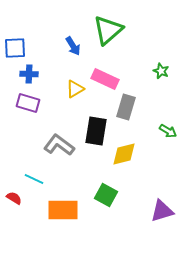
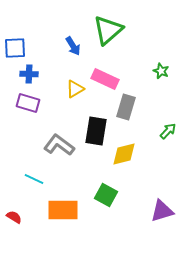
green arrow: rotated 78 degrees counterclockwise
red semicircle: moved 19 px down
